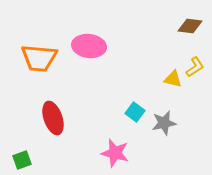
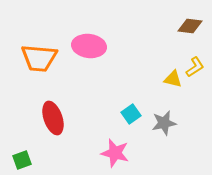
cyan square: moved 4 px left, 2 px down; rotated 18 degrees clockwise
